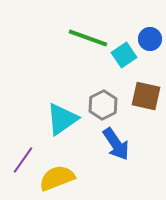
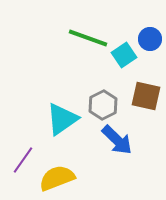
blue arrow: moved 1 px right, 4 px up; rotated 12 degrees counterclockwise
